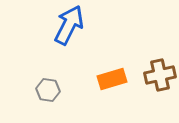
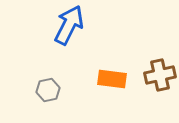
orange rectangle: rotated 24 degrees clockwise
gray hexagon: rotated 20 degrees counterclockwise
